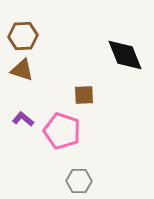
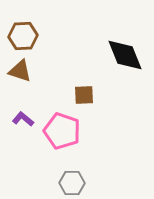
brown triangle: moved 2 px left, 1 px down
gray hexagon: moved 7 px left, 2 px down
